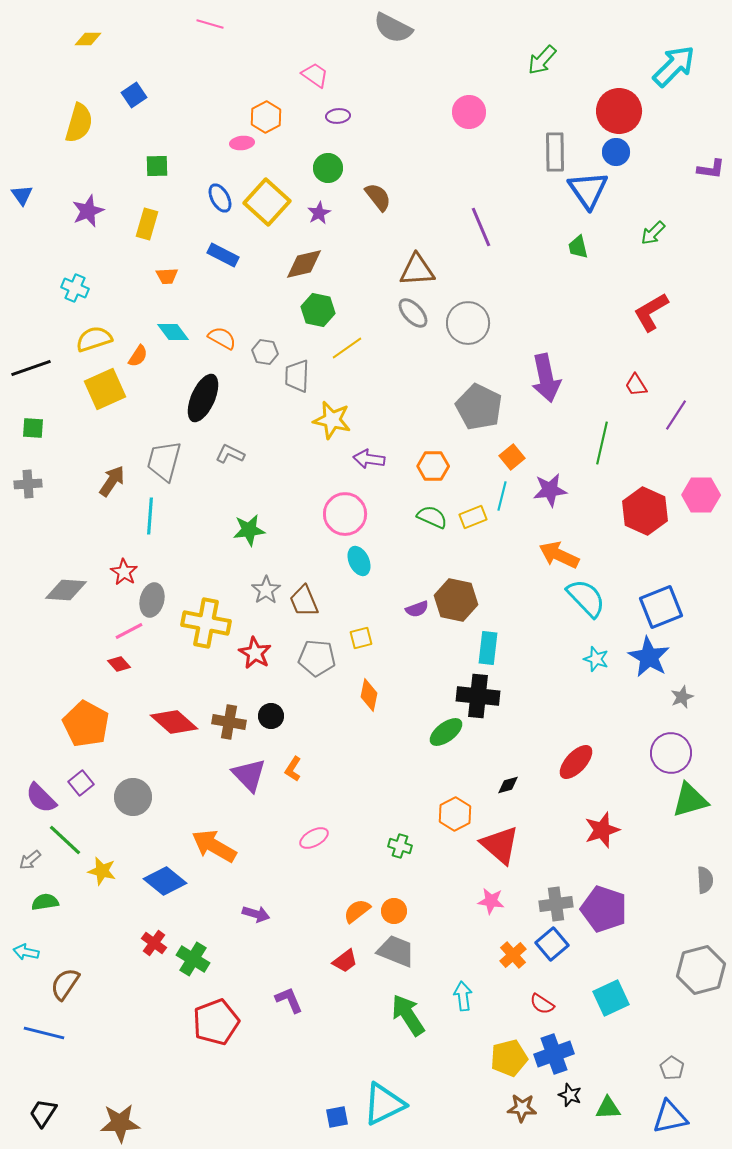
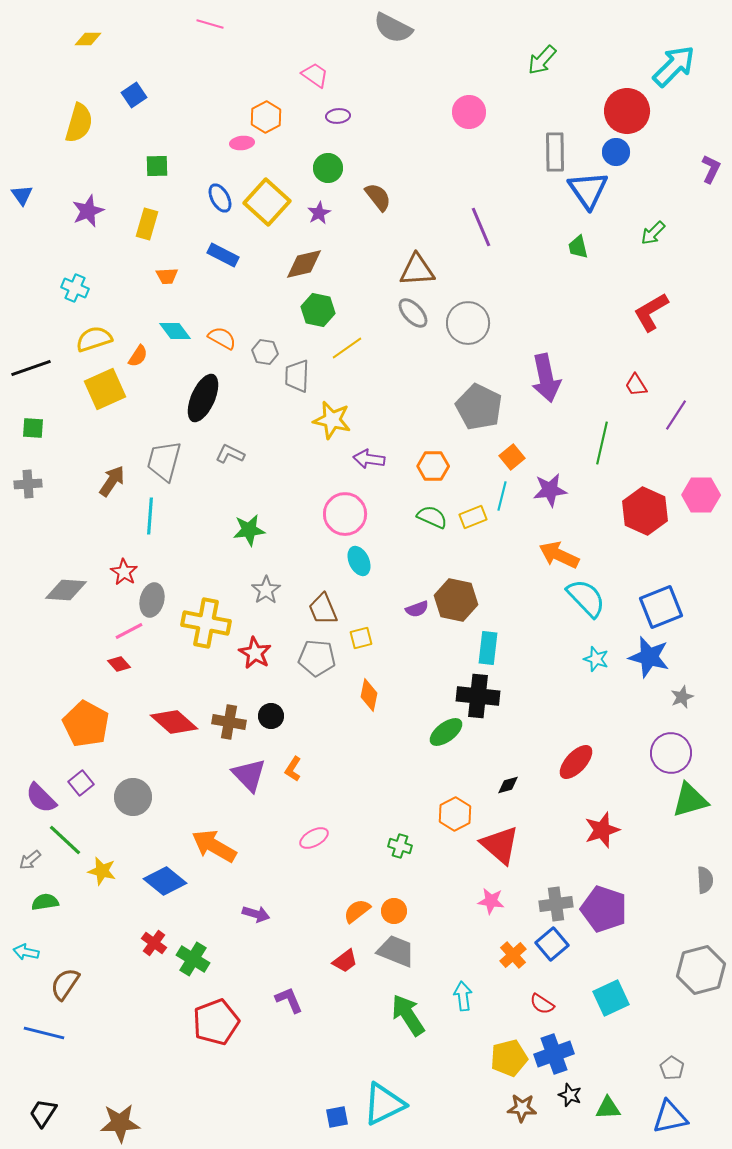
red circle at (619, 111): moved 8 px right
purple L-shape at (711, 169): rotated 72 degrees counterclockwise
cyan diamond at (173, 332): moved 2 px right, 1 px up
brown trapezoid at (304, 601): moved 19 px right, 8 px down
blue star at (649, 657): rotated 15 degrees counterclockwise
